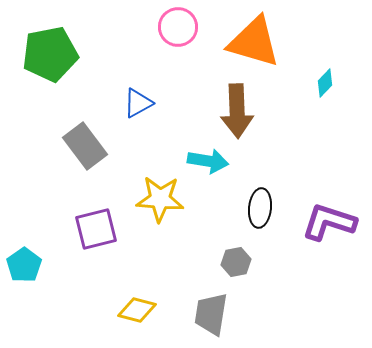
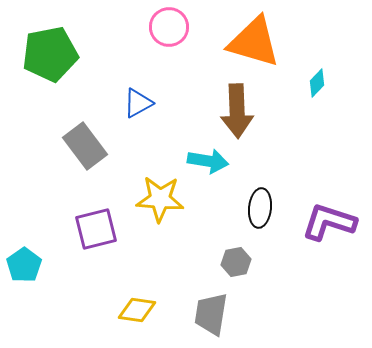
pink circle: moved 9 px left
cyan diamond: moved 8 px left
yellow diamond: rotated 6 degrees counterclockwise
